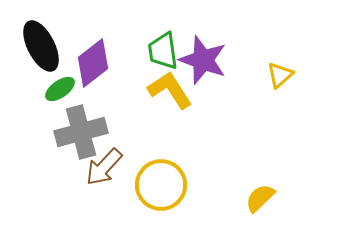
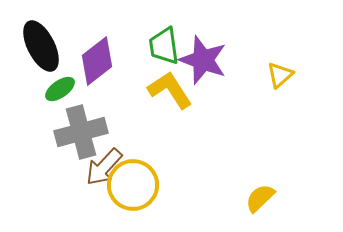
green trapezoid: moved 1 px right, 5 px up
purple diamond: moved 4 px right, 2 px up
yellow circle: moved 28 px left
